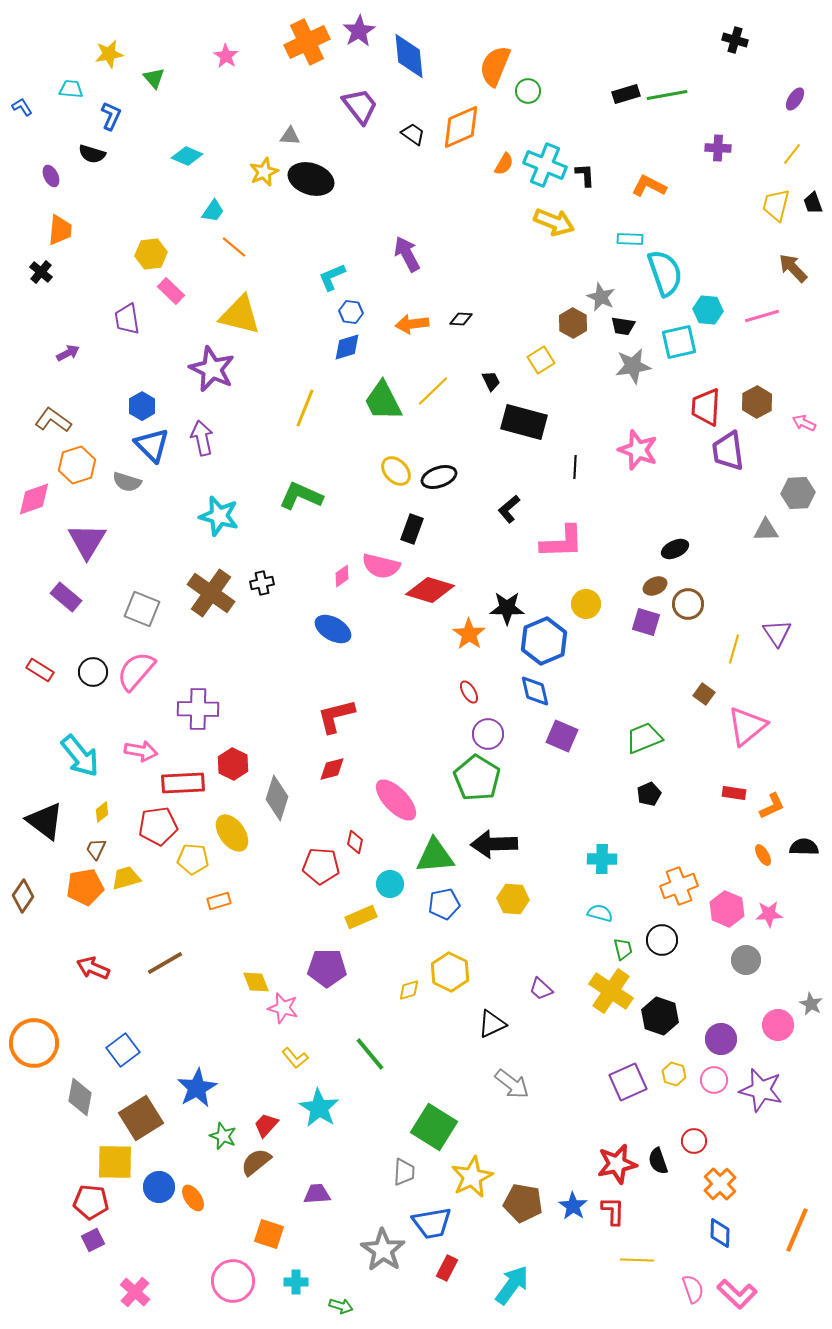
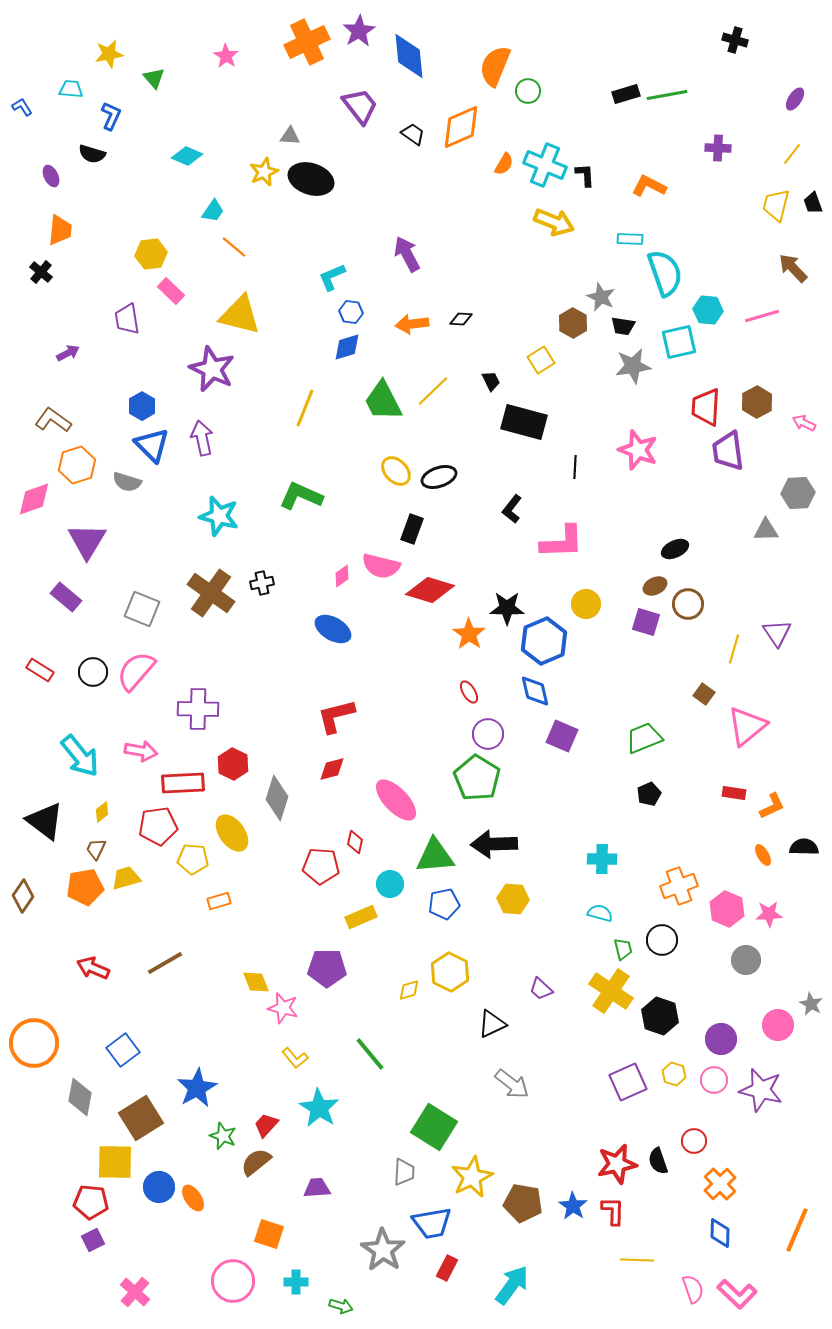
black L-shape at (509, 509): moved 3 px right; rotated 12 degrees counterclockwise
purple trapezoid at (317, 1194): moved 6 px up
